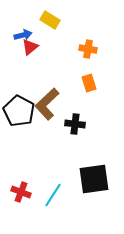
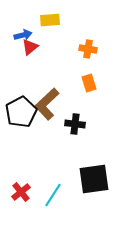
yellow rectangle: rotated 36 degrees counterclockwise
black pentagon: moved 2 px right, 1 px down; rotated 16 degrees clockwise
red cross: rotated 30 degrees clockwise
